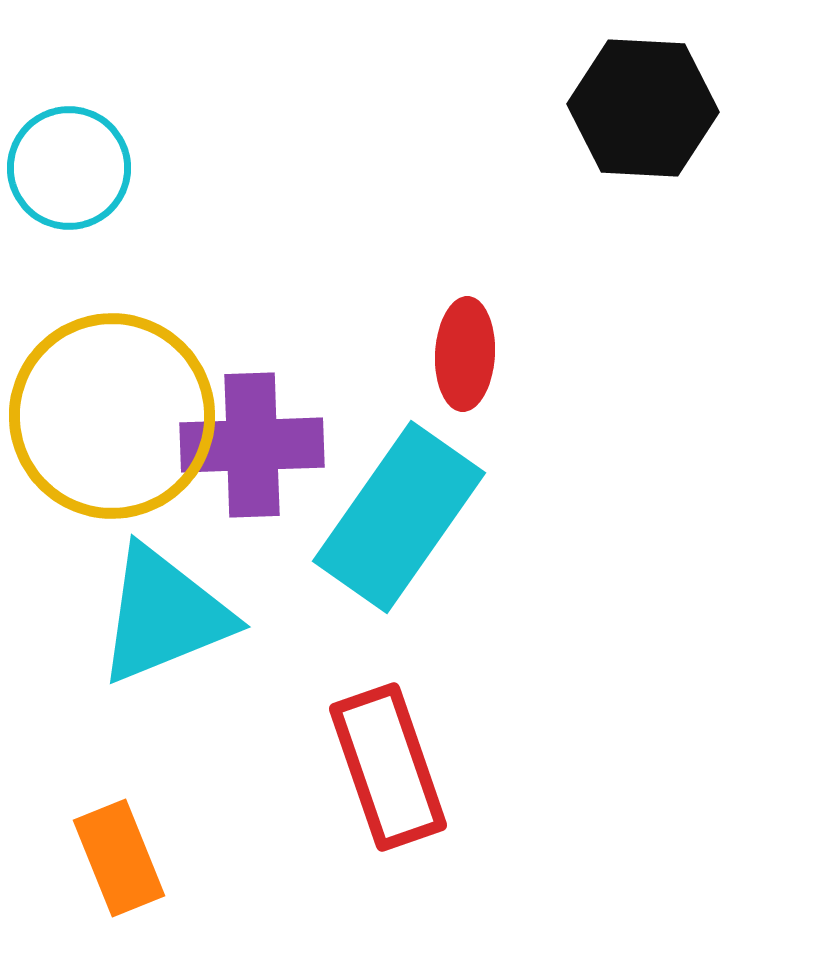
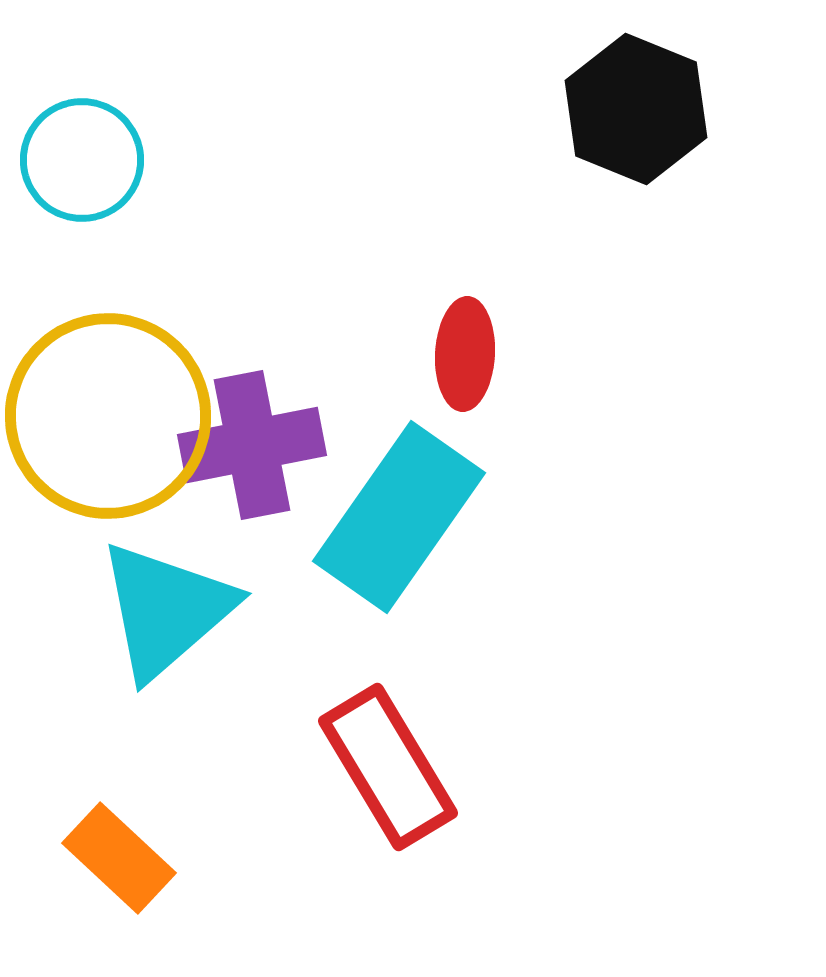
black hexagon: moved 7 px left, 1 px down; rotated 19 degrees clockwise
cyan circle: moved 13 px right, 8 px up
yellow circle: moved 4 px left
purple cross: rotated 9 degrees counterclockwise
cyan triangle: moved 2 px right, 5 px up; rotated 19 degrees counterclockwise
red rectangle: rotated 12 degrees counterclockwise
orange rectangle: rotated 25 degrees counterclockwise
